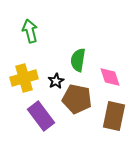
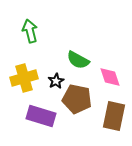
green semicircle: rotated 70 degrees counterclockwise
purple rectangle: rotated 36 degrees counterclockwise
